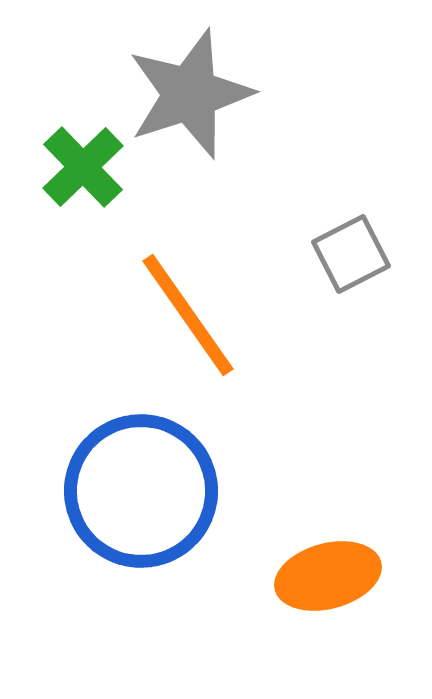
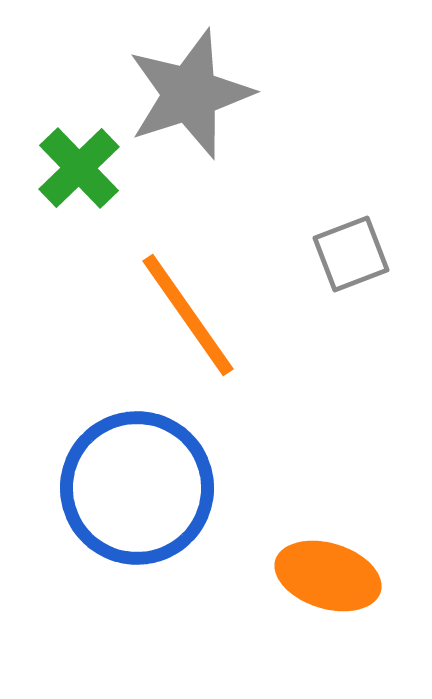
green cross: moved 4 px left, 1 px down
gray square: rotated 6 degrees clockwise
blue circle: moved 4 px left, 3 px up
orange ellipse: rotated 32 degrees clockwise
